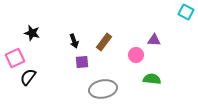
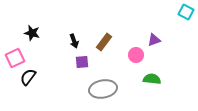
purple triangle: rotated 24 degrees counterclockwise
